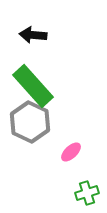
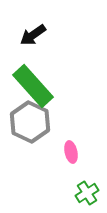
black arrow: rotated 40 degrees counterclockwise
pink ellipse: rotated 60 degrees counterclockwise
green cross: rotated 15 degrees counterclockwise
